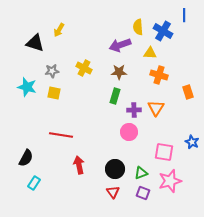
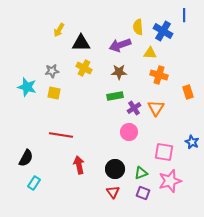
black triangle: moved 46 px right; rotated 18 degrees counterclockwise
green rectangle: rotated 63 degrees clockwise
purple cross: moved 2 px up; rotated 32 degrees counterclockwise
